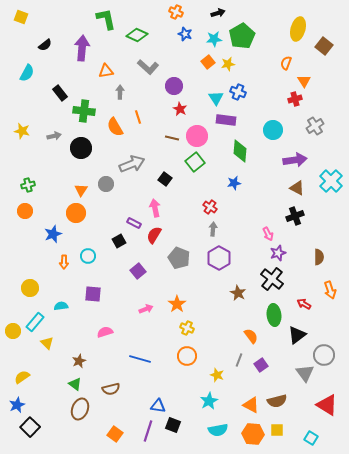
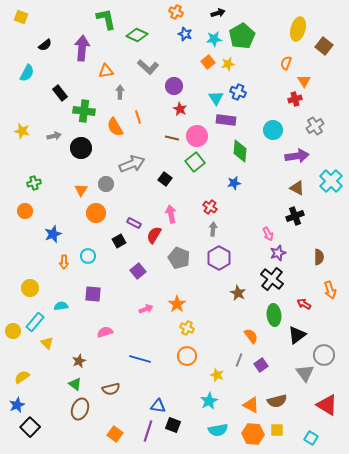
purple arrow at (295, 160): moved 2 px right, 4 px up
green cross at (28, 185): moved 6 px right, 2 px up
pink arrow at (155, 208): moved 16 px right, 6 px down
orange circle at (76, 213): moved 20 px right
